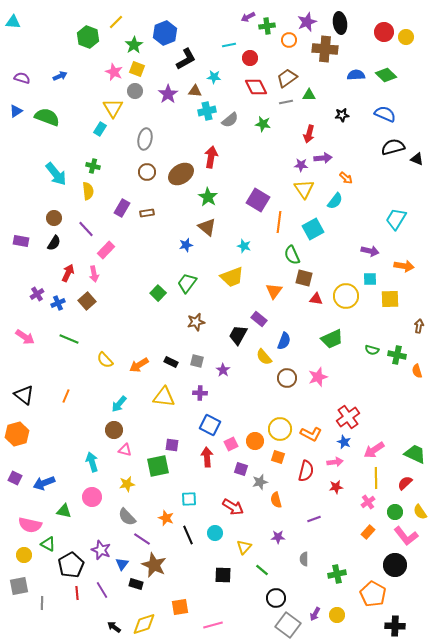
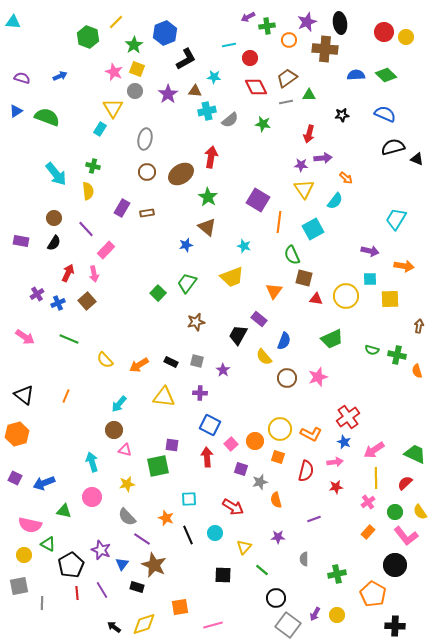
pink square at (231, 444): rotated 16 degrees counterclockwise
black rectangle at (136, 584): moved 1 px right, 3 px down
